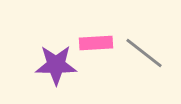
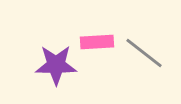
pink rectangle: moved 1 px right, 1 px up
